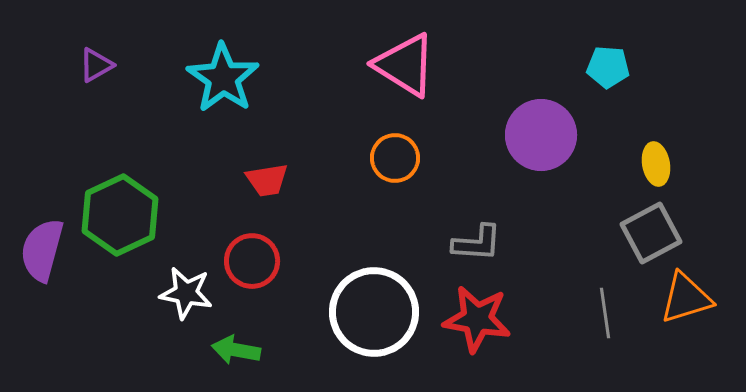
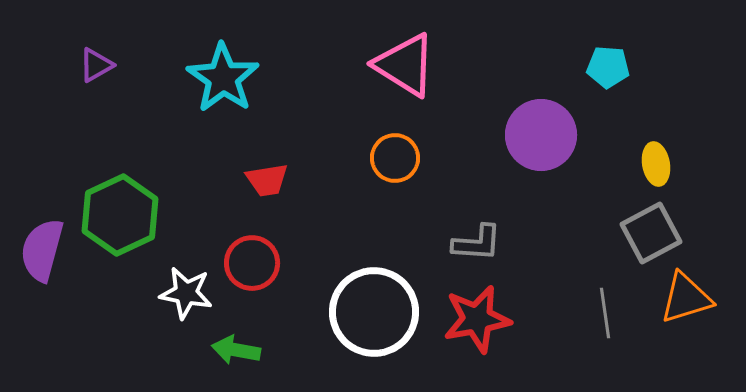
red circle: moved 2 px down
red star: rotated 20 degrees counterclockwise
